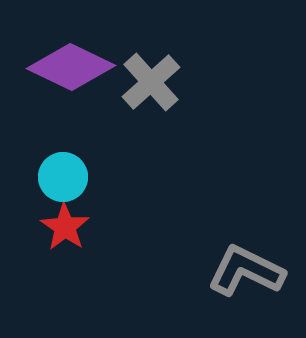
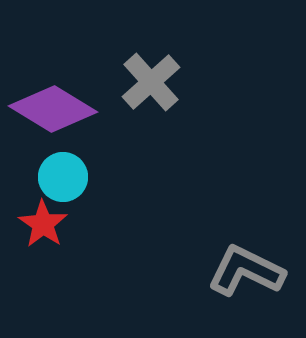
purple diamond: moved 18 px left, 42 px down; rotated 6 degrees clockwise
red star: moved 22 px left, 3 px up
